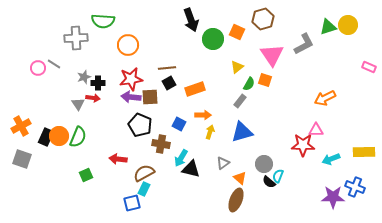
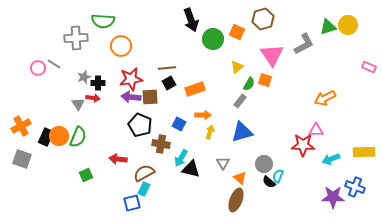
orange circle at (128, 45): moved 7 px left, 1 px down
gray triangle at (223, 163): rotated 24 degrees counterclockwise
